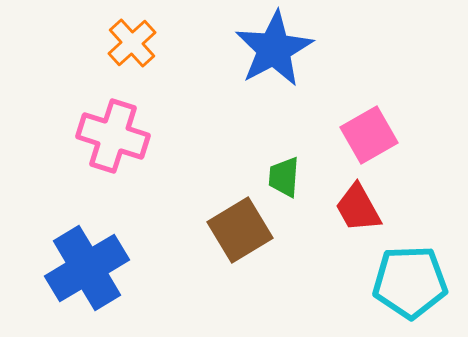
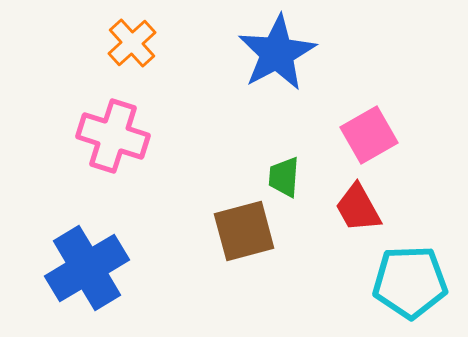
blue star: moved 3 px right, 4 px down
brown square: moved 4 px right, 1 px down; rotated 16 degrees clockwise
